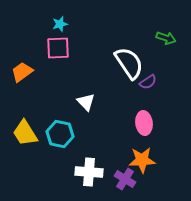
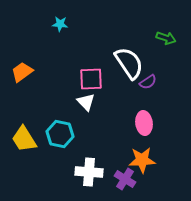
cyan star: rotated 21 degrees clockwise
pink square: moved 33 px right, 31 px down
yellow trapezoid: moved 1 px left, 6 px down
